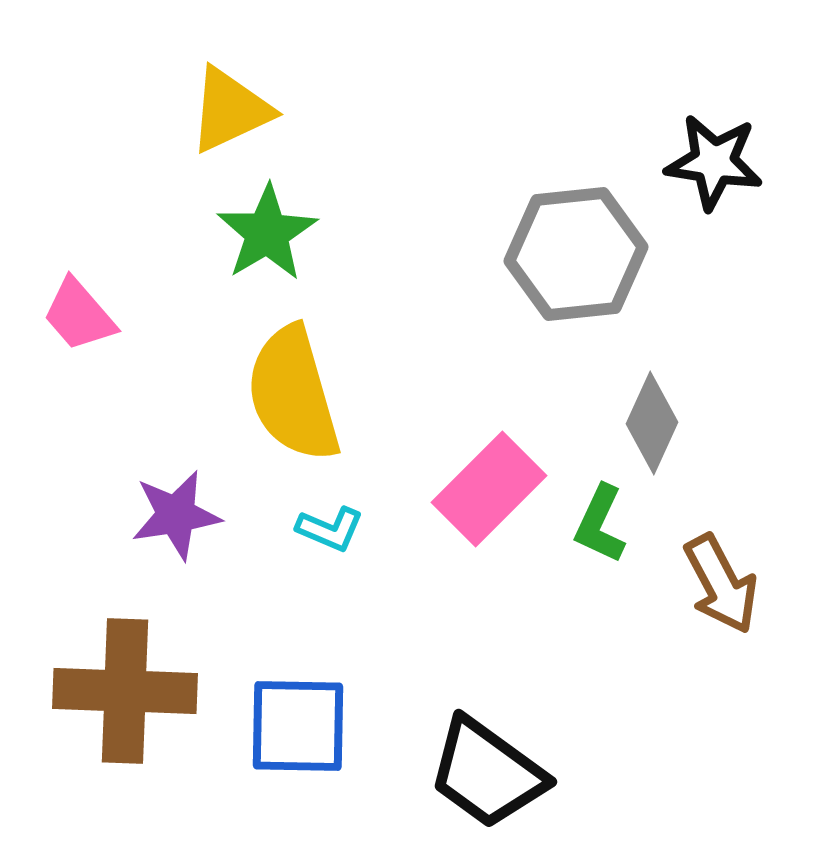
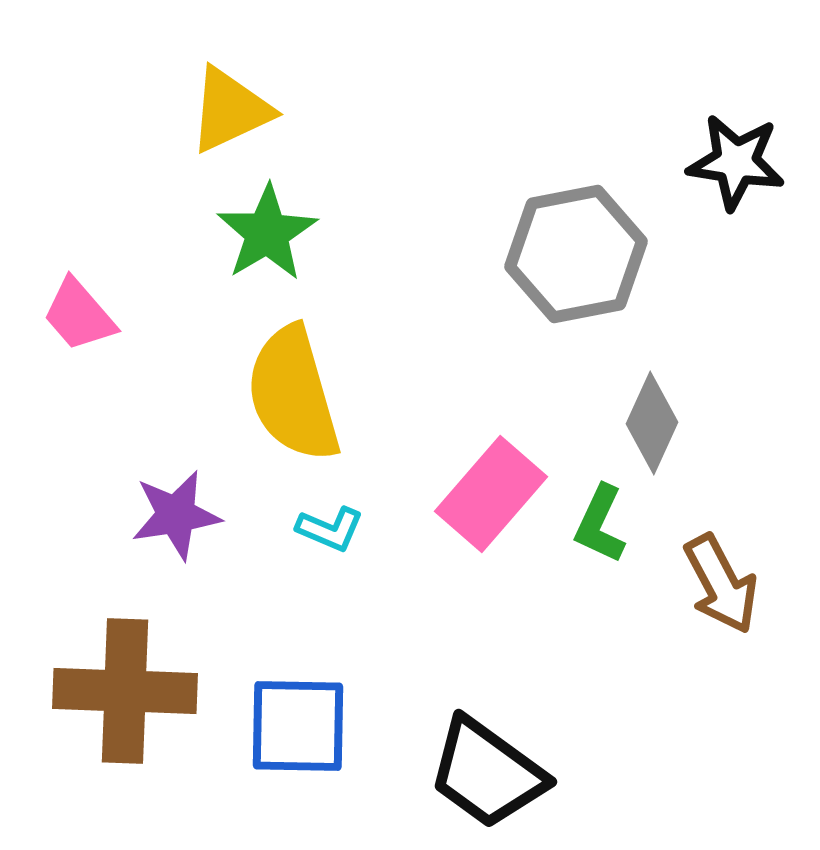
black star: moved 22 px right
gray hexagon: rotated 5 degrees counterclockwise
pink rectangle: moved 2 px right, 5 px down; rotated 4 degrees counterclockwise
